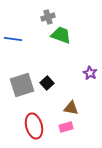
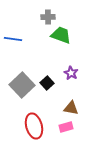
gray cross: rotated 16 degrees clockwise
purple star: moved 19 px left
gray square: rotated 25 degrees counterclockwise
